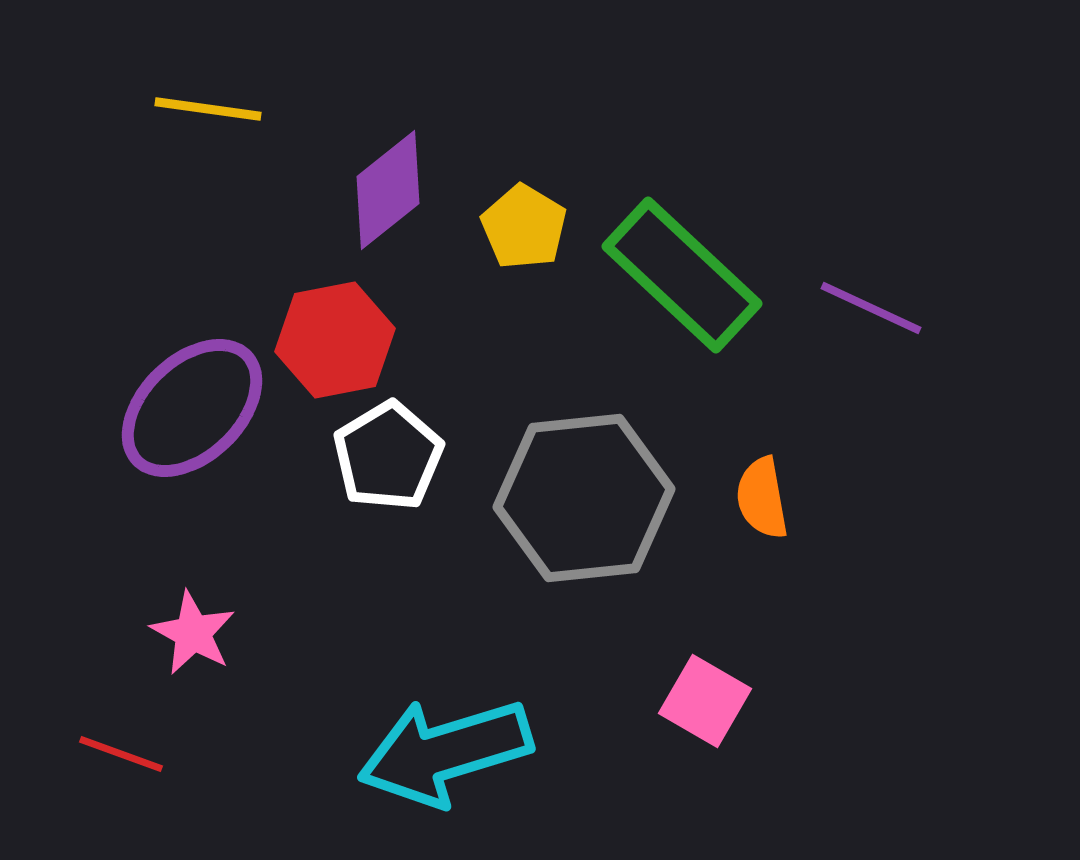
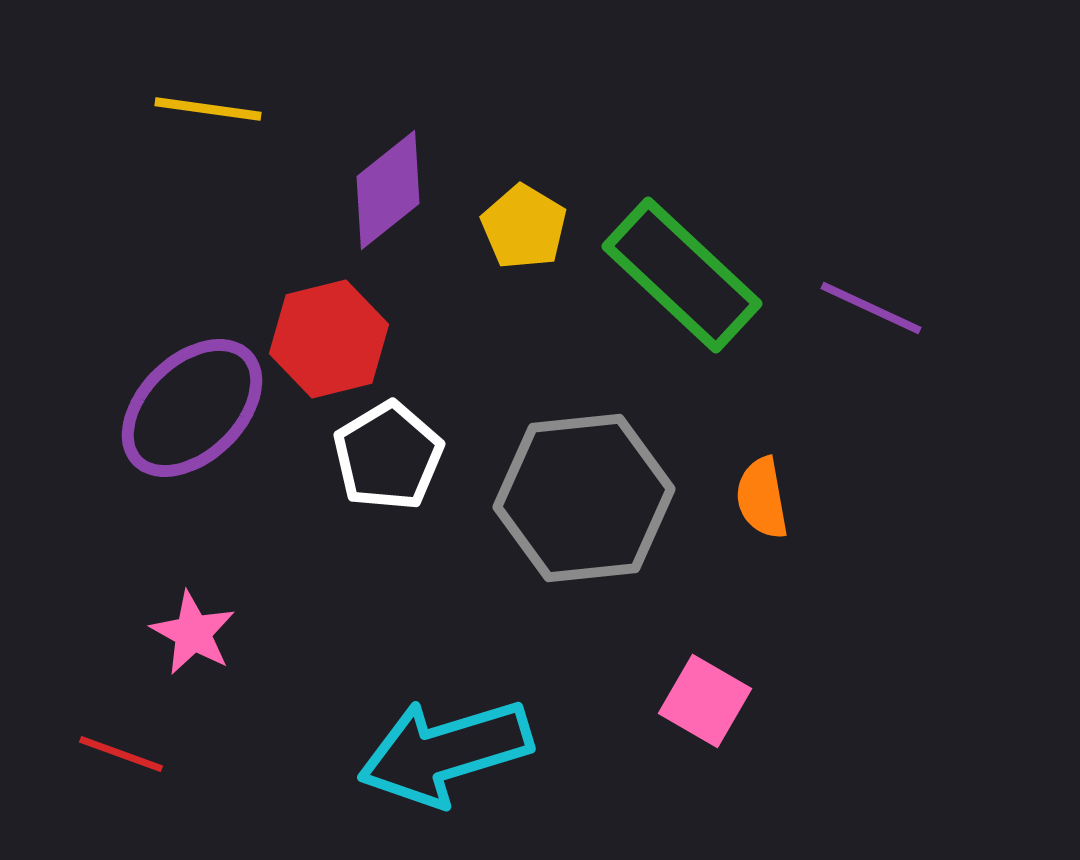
red hexagon: moved 6 px left, 1 px up; rotated 3 degrees counterclockwise
